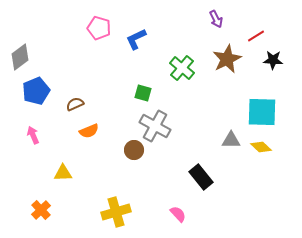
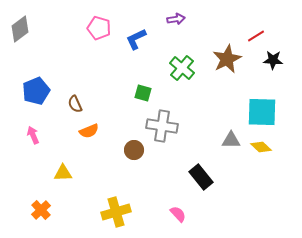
purple arrow: moved 40 px left; rotated 72 degrees counterclockwise
gray diamond: moved 28 px up
brown semicircle: rotated 90 degrees counterclockwise
gray cross: moved 7 px right; rotated 20 degrees counterclockwise
